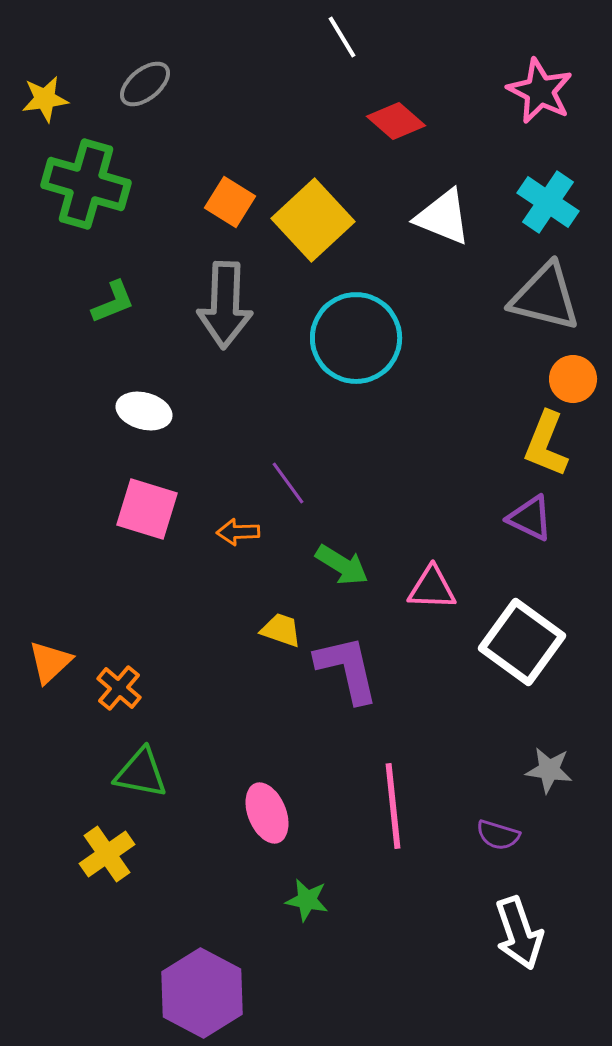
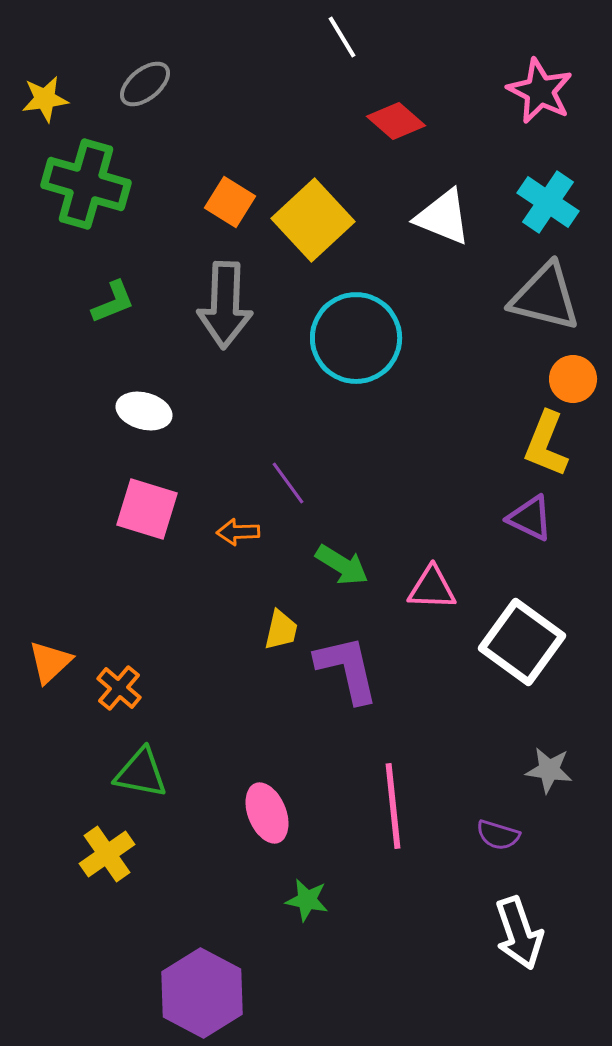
yellow trapezoid: rotated 84 degrees clockwise
